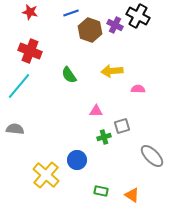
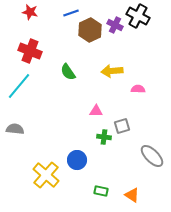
brown hexagon: rotated 15 degrees clockwise
green semicircle: moved 1 px left, 3 px up
green cross: rotated 24 degrees clockwise
